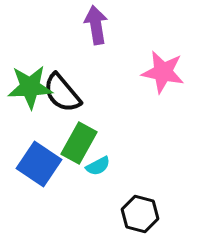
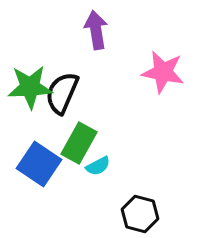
purple arrow: moved 5 px down
black semicircle: rotated 63 degrees clockwise
